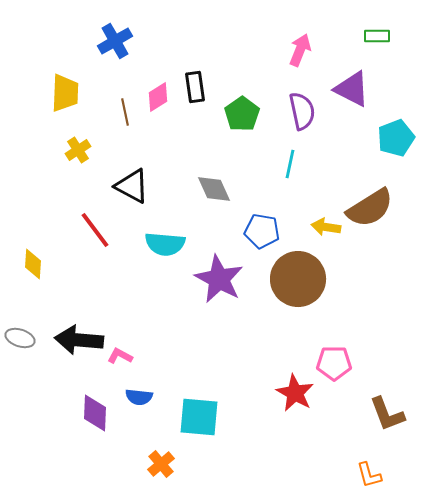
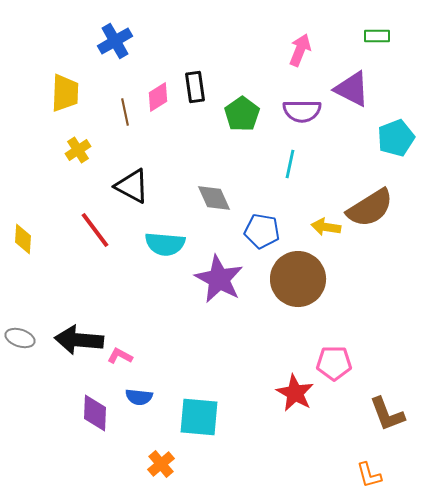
purple semicircle: rotated 102 degrees clockwise
gray diamond: moved 9 px down
yellow diamond: moved 10 px left, 25 px up
